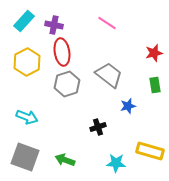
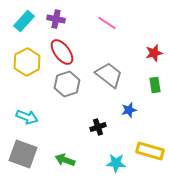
purple cross: moved 2 px right, 6 px up
red ellipse: rotated 28 degrees counterclockwise
blue star: moved 1 px right, 4 px down
gray square: moved 2 px left, 3 px up
